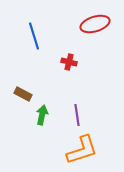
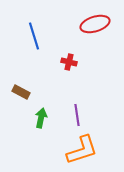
brown rectangle: moved 2 px left, 2 px up
green arrow: moved 1 px left, 3 px down
